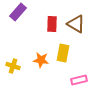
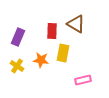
purple rectangle: moved 25 px down; rotated 18 degrees counterclockwise
red rectangle: moved 7 px down
yellow cross: moved 4 px right; rotated 16 degrees clockwise
pink rectangle: moved 4 px right
